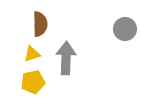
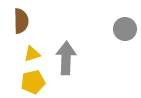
brown semicircle: moved 19 px left, 3 px up
